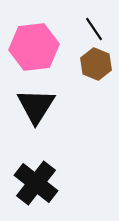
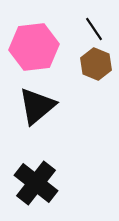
black triangle: moved 1 px right; rotated 18 degrees clockwise
